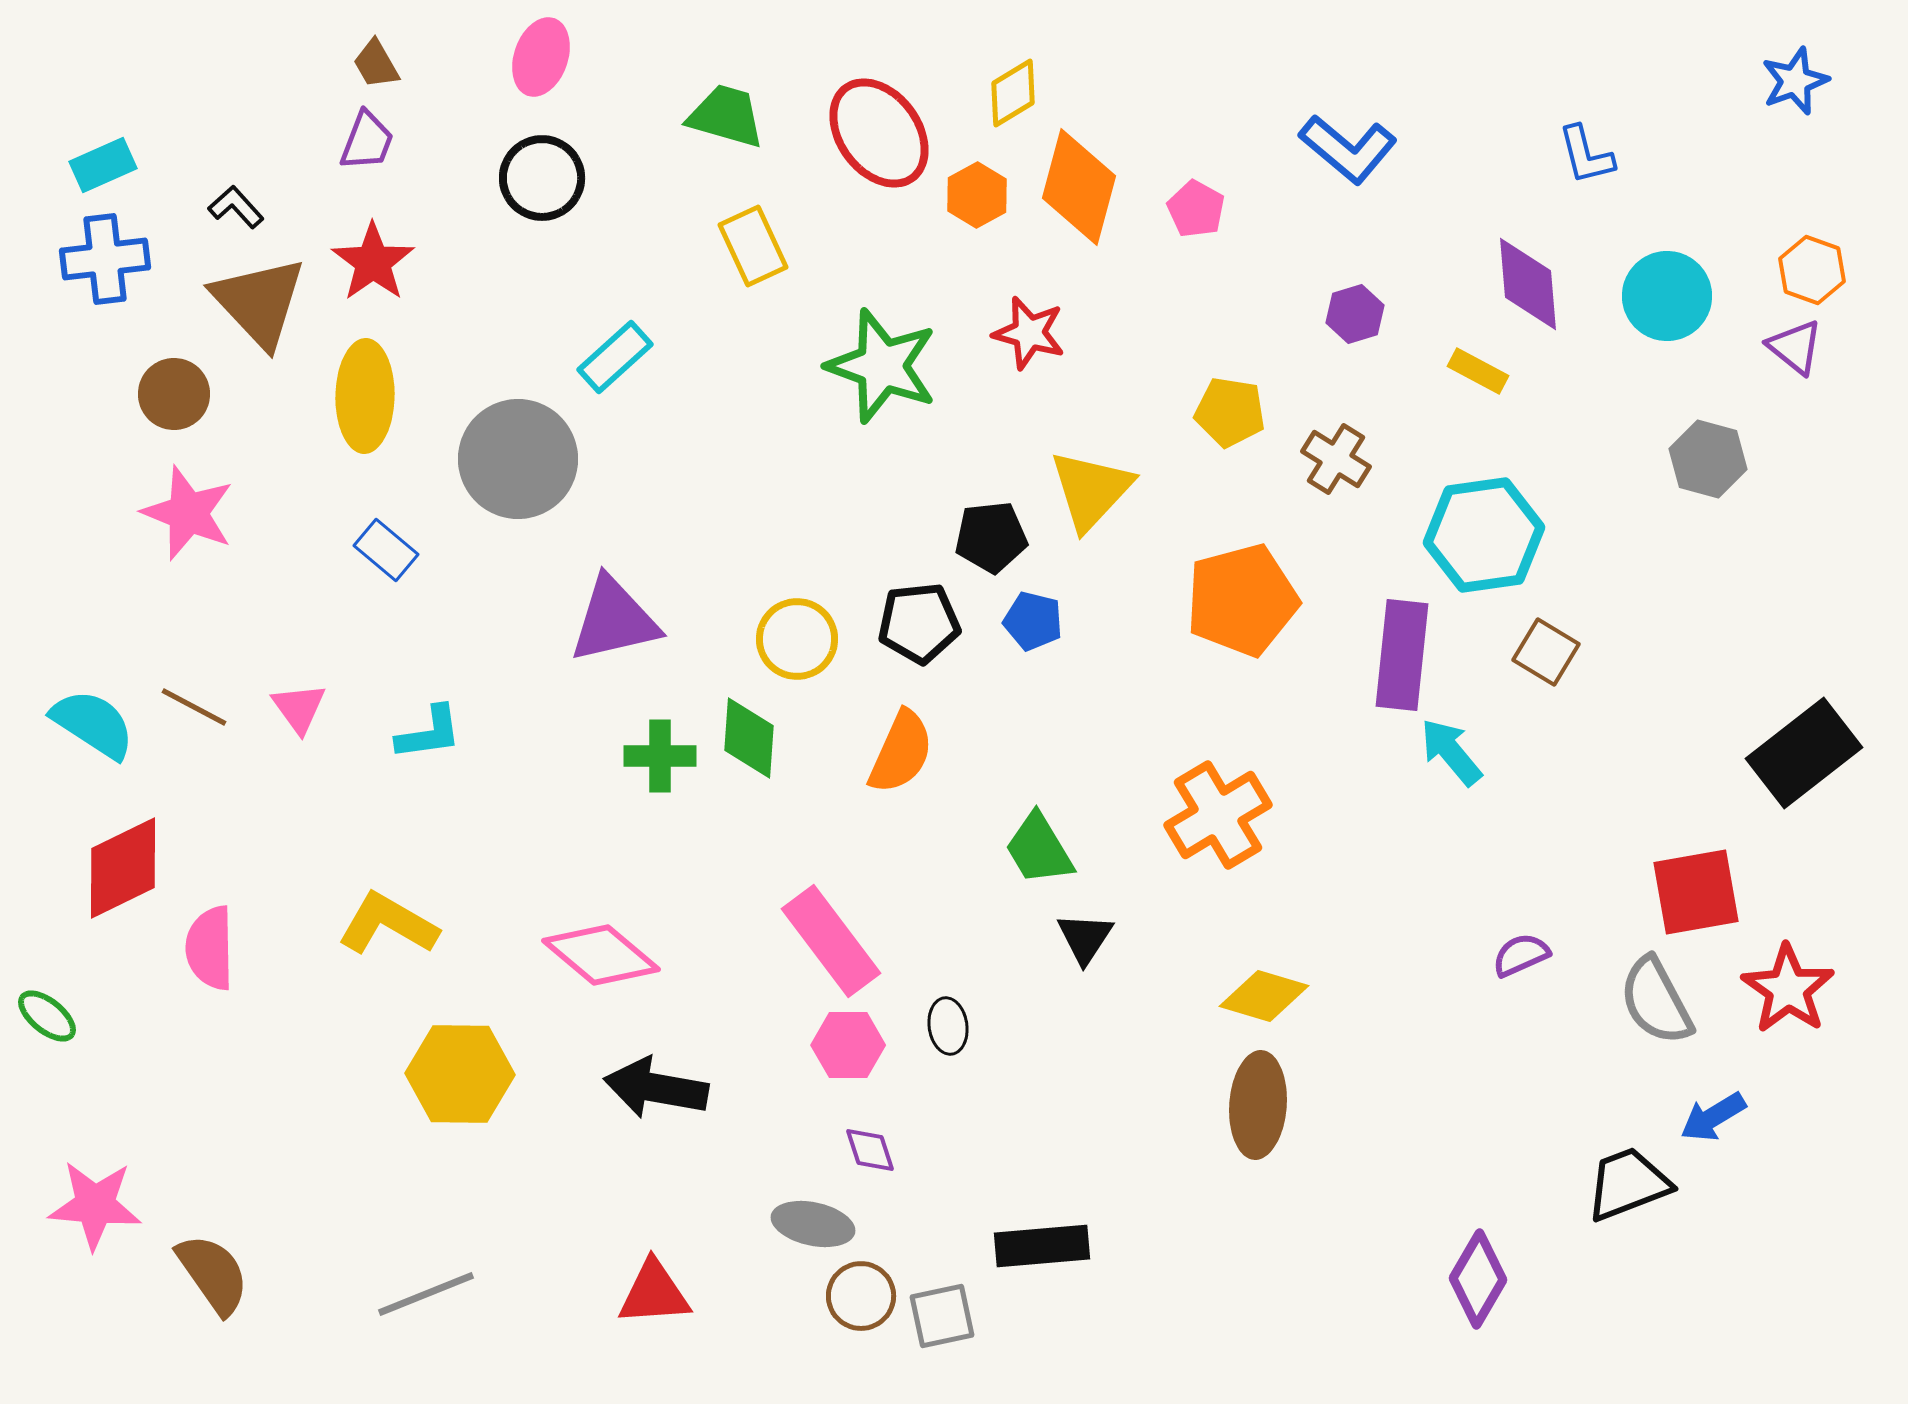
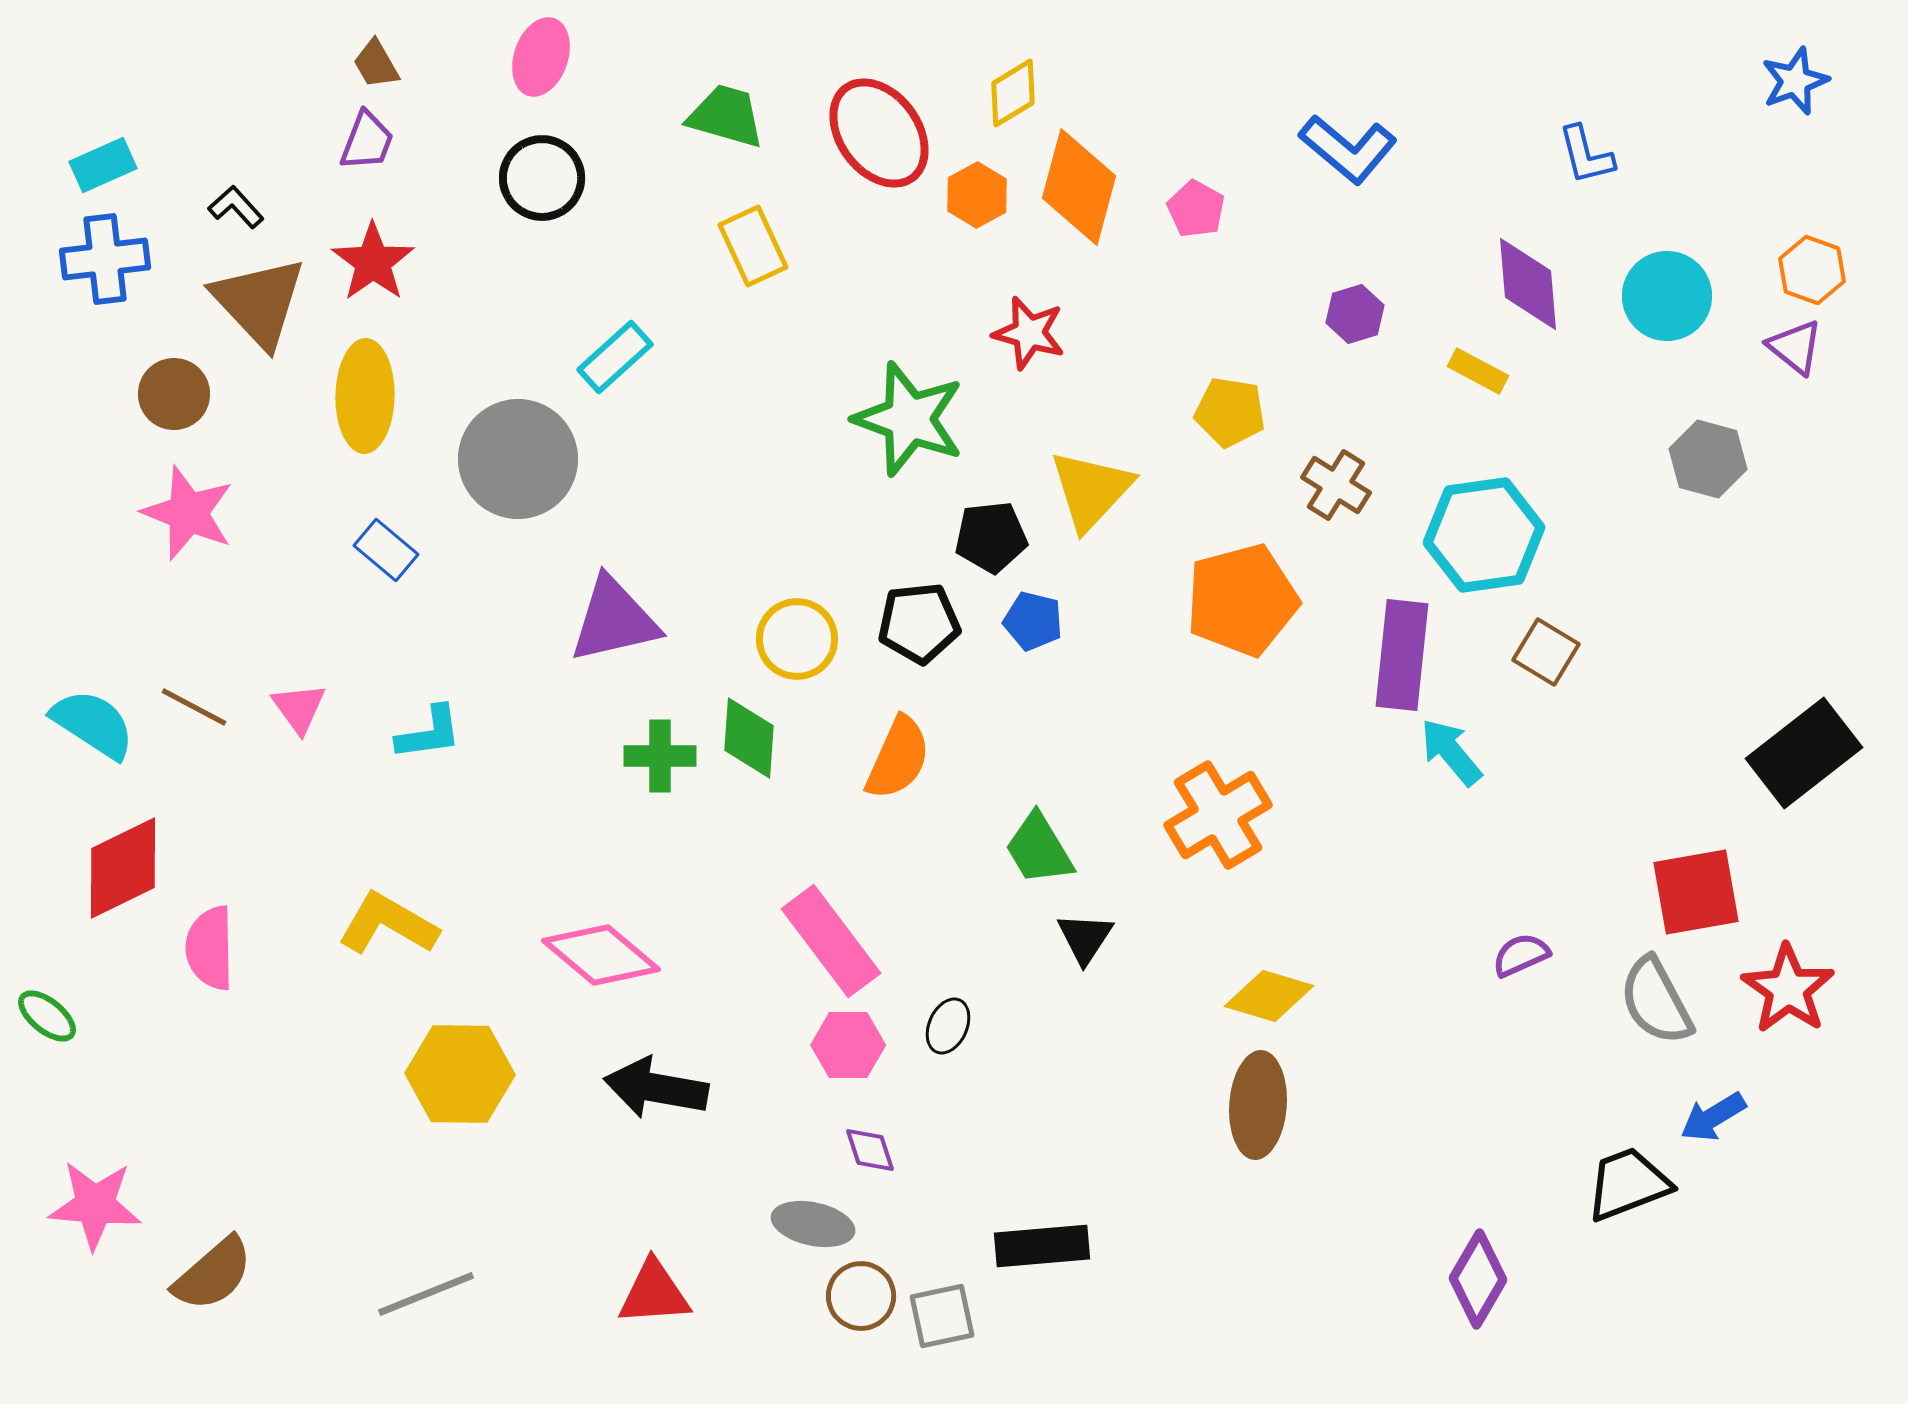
green star at (882, 366): moved 27 px right, 53 px down
brown cross at (1336, 459): moved 26 px down
orange semicircle at (901, 752): moved 3 px left, 6 px down
yellow diamond at (1264, 996): moved 5 px right
black ellipse at (948, 1026): rotated 32 degrees clockwise
brown semicircle at (213, 1274): rotated 84 degrees clockwise
